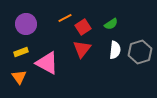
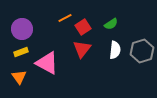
purple circle: moved 4 px left, 5 px down
gray hexagon: moved 2 px right, 1 px up
